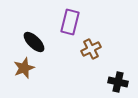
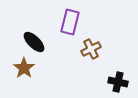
brown star: rotated 15 degrees counterclockwise
